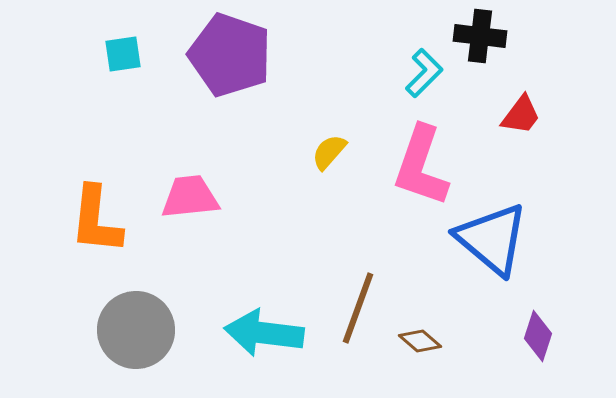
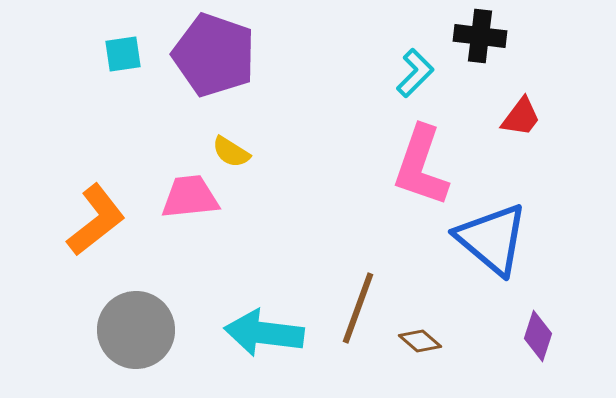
purple pentagon: moved 16 px left
cyan L-shape: moved 9 px left
red trapezoid: moved 2 px down
yellow semicircle: moved 98 px left; rotated 99 degrees counterclockwise
orange L-shape: rotated 134 degrees counterclockwise
